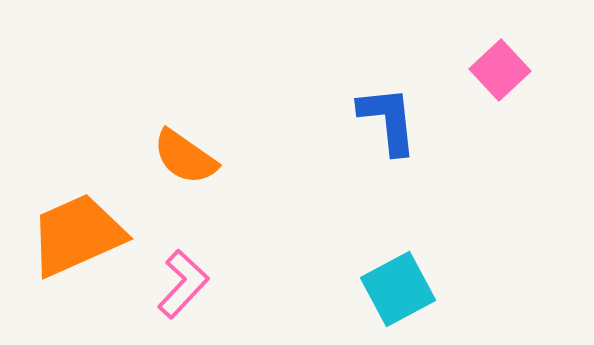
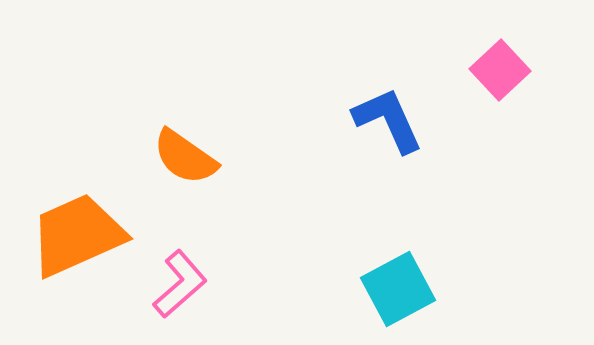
blue L-shape: rotated 18 degrees counterclockwise
pink L-shape: moved 3 px left; rotated 6 degrees clockwise
